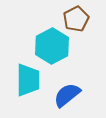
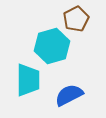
cyan hexagon: rotated 12 degrees clockwise
blue semicircle: moved 2 px right; rotated 12 degrees clockwise
